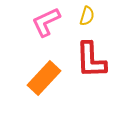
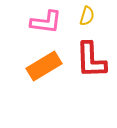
pink L-shape: rotated 148 degrees counterclockwise
orange rectangle: moved 12 px up; rotated 16 degrees clockwise
